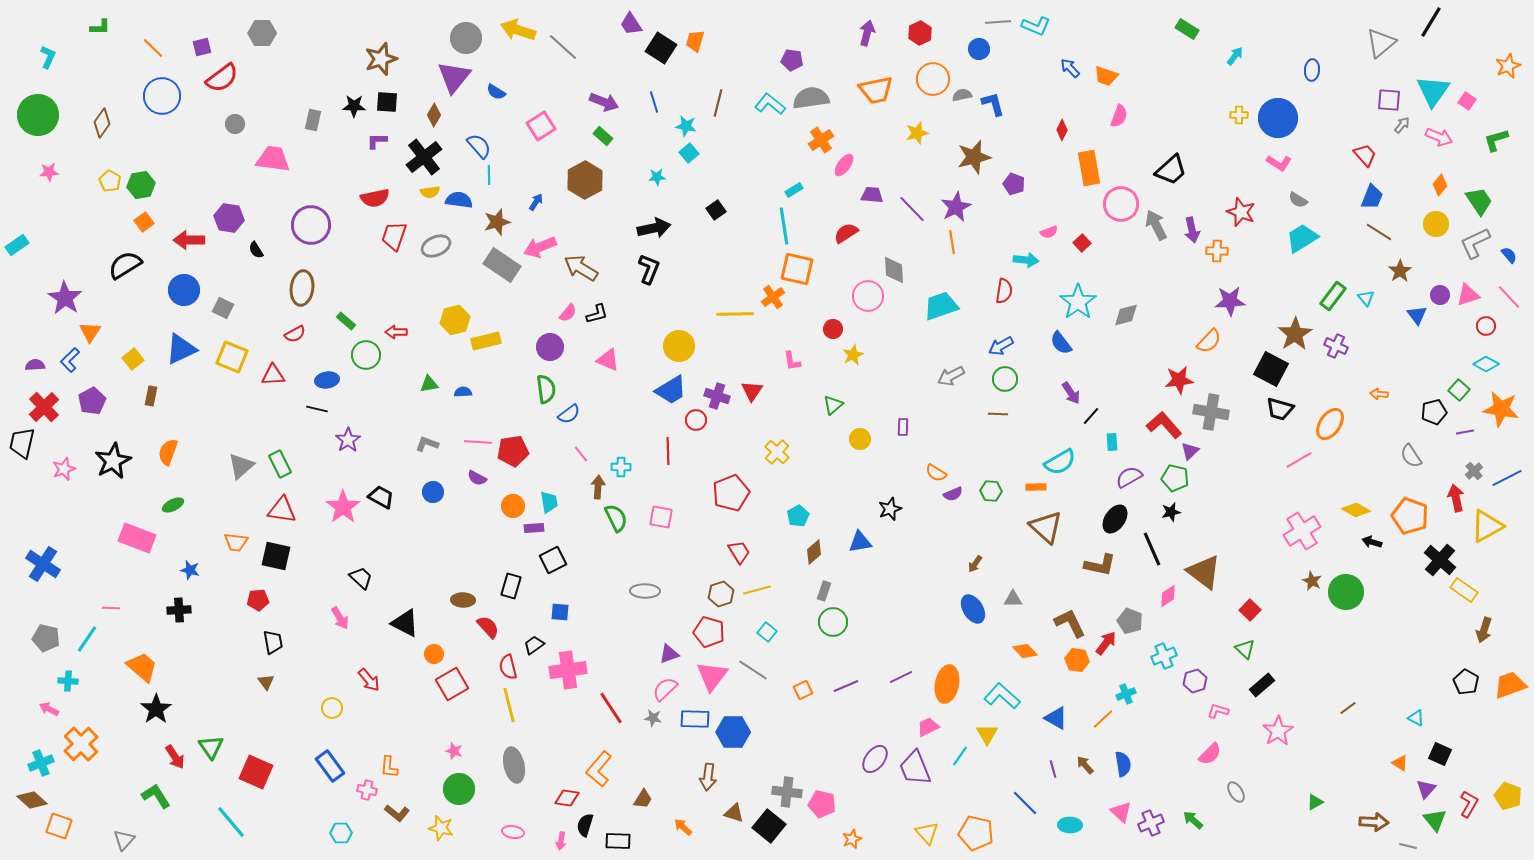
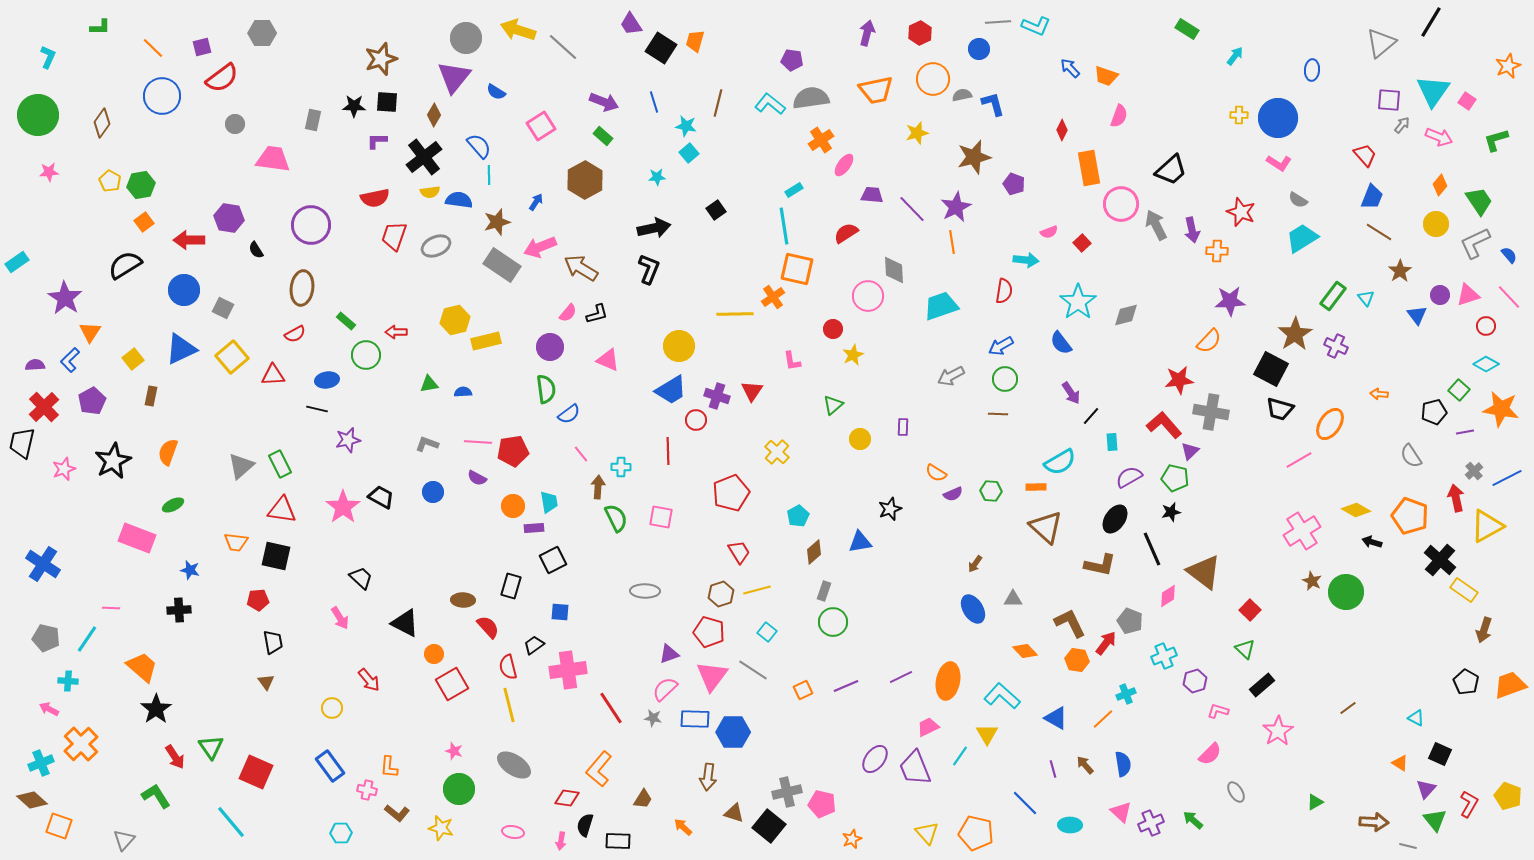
cyan rectangle at (17, 245): moved 17 px down
yellow square at (232, 357): rotated 28 degrees clockwise
purple star at (348, 440): rotated 20 degrees clockwise
orange ellipse at (947, 684): moved 1 px right, 3 px up
gray ellipse at (514, 765): rotated 44 degrees counterclockwise
gray cross at (787, 792): rotated 20 degrees counterclockwise
